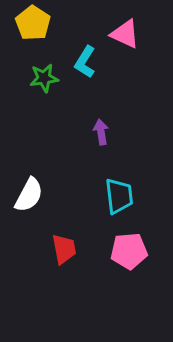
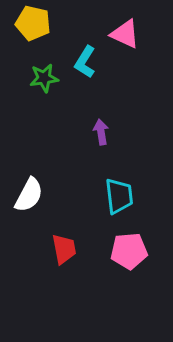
yellow pentagon: rotated 20 degrees counterclockwise
